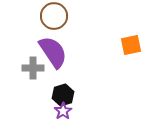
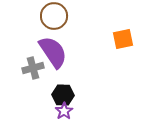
orange square: moved 8 px left, 6 px up
gray cross: rotated 15 degrees counterclockwise
black hexagon: rotated 20 degrees clockwise
purple star: moved 1 px right
